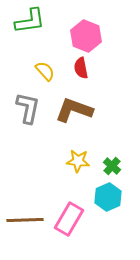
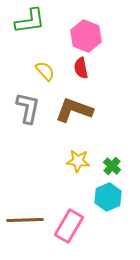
pink rectangle: moved 7 px down
